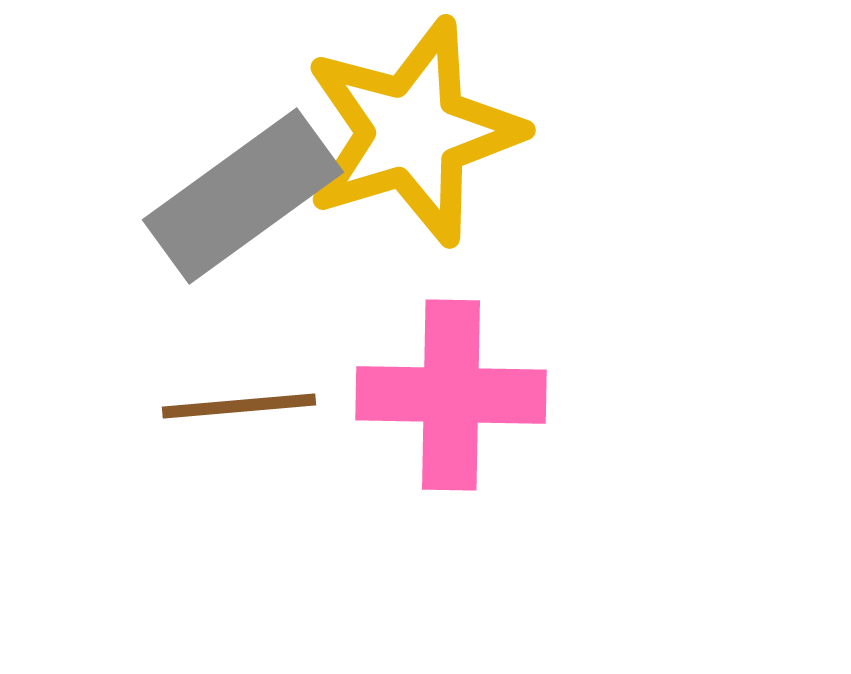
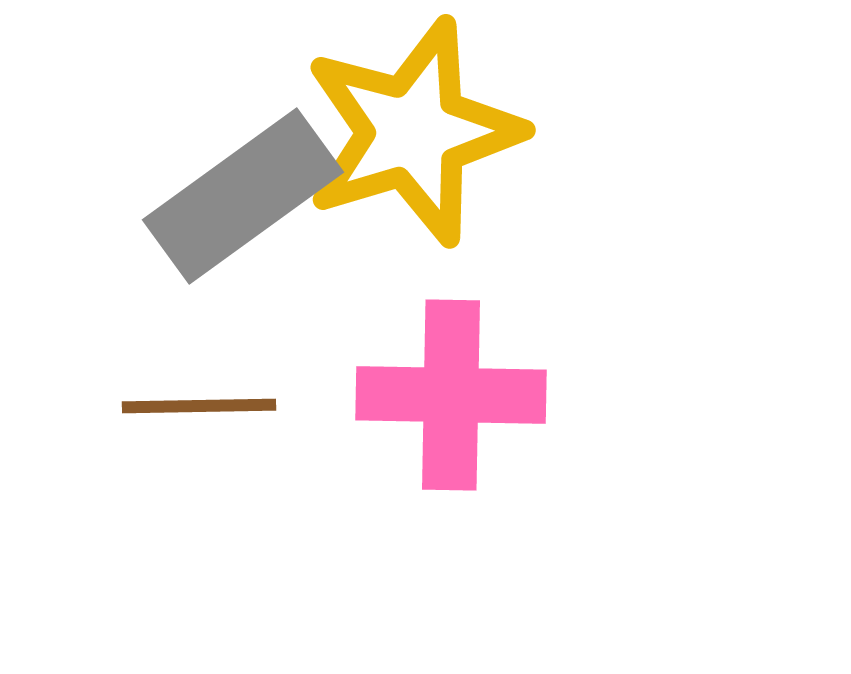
brown line: moved 40 px left; rotated 4 degrees clockwise
